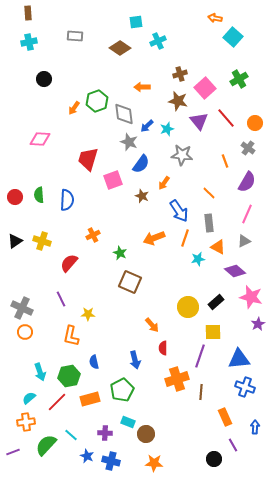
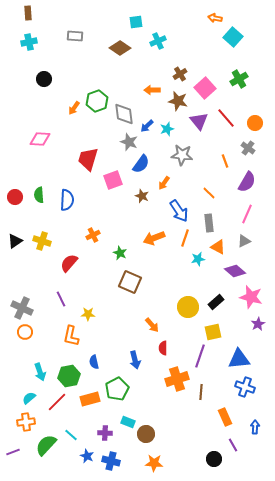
brown cross at (180, 74): rotated 16 degrees counterclockwise
orange arrow at (142, 87): moved 10 px right, 3 px down
yellow square at (213, 332): rotated 12 degrees counterclockwise
green pentagon at (122, 390): moved 5 px left, 1 px up
